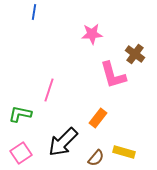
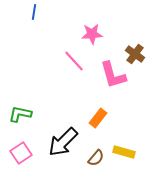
pink line: moved 25 px right, 29 px up; rotated 60 degrees counterclockwise
